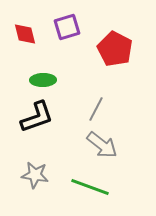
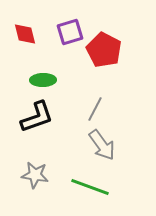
purple square: moved 3 px right, 5 px down
red pentagon: moved 11 px left, 1 px down
gray line: moved 1 px left
gray arrow: rotated 16 degrees clockwise
